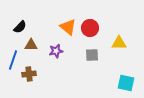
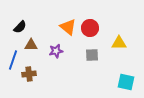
cyan square: moved 1 px up
